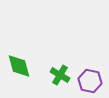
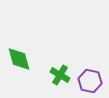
green diamond: moved 7 px up
